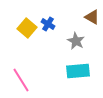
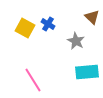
brown triangle: rotated 14 degrees clockwise
yellow square: moved 2 px left; rotated 12 degrees counterclockwise
cyan rectangle: moved 9 px right, 1 px down
pink line: moved 12 px right
